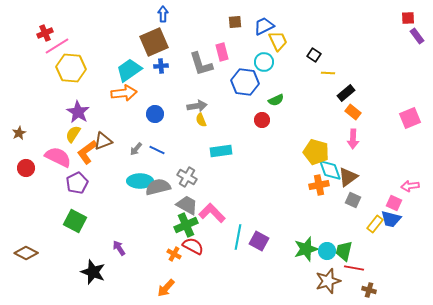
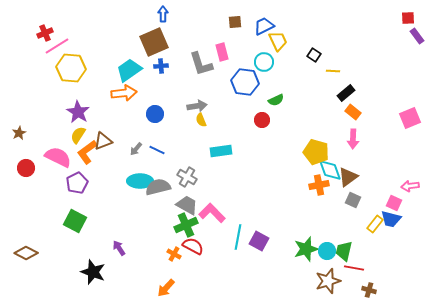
yellow line at (328, 73): moved 5 px right, 2 px up
yellow semicircle at (73, 134): moved 5 px right, 1 px down
